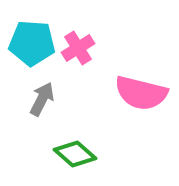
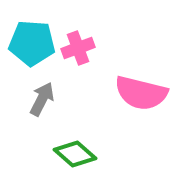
pink cross: rotated 12 degrees clockwise
